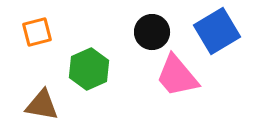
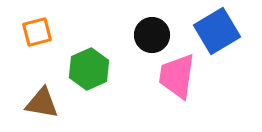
black circle: moved 3 px down
pink trapezoid: rotated 48 degrees clockwise
brown triangle: moved 2 px up
